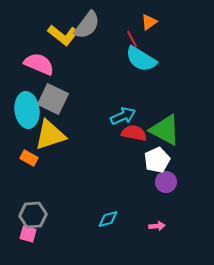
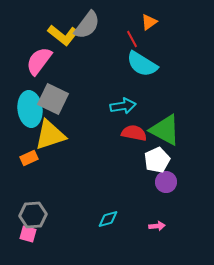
cyan semicircle: moved 1 px right, 5 px down
pink semicircle: moved 3 px up; rotated 76 degrees counterclockwise
cyan ellipse: moved 3 px right, 1 px up
cyan arrow: moved 10 px up; rotated 15 degrees clockwise
orange rectangle: rotated 54 degrees counterclockwise
